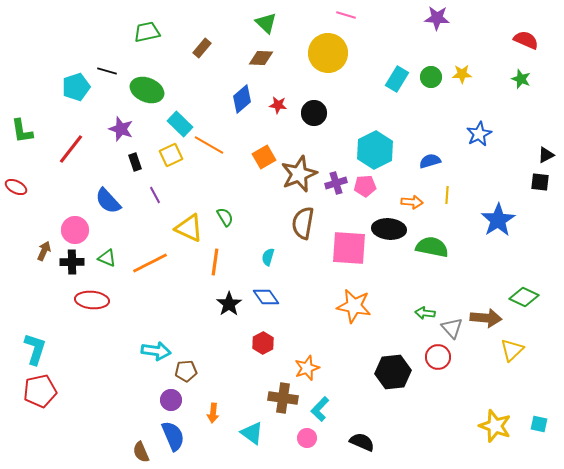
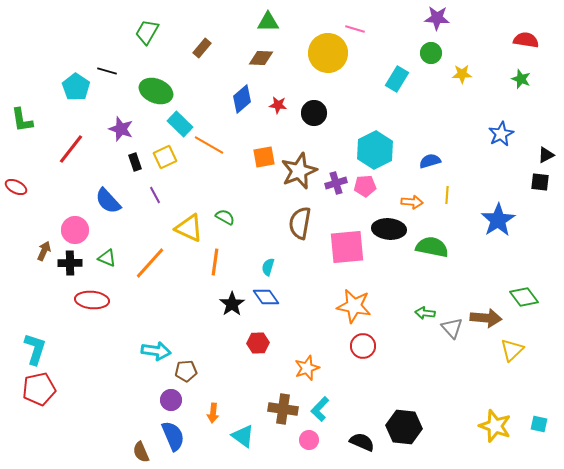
pink line at (346, 15): moved 9 px right, 14 px down
green triangle at (266, 23): moved 2 px right, 1 px up; rotated 45 degrees counterclockwise
green trapezoid at (147, 32): rotated 48 degrees counterclockwise
red semicircle at (526, 40): rotated 15 degrees counterclockwise
green circle at (431, 77): moved 24 px up
cyan pentagon at (76, 87): rotated 20 degrees counterclockwise
green ellipse at (147, 90): moved 9 px right, 1 px down
green L-shape at (22, 131): moved 11 px up
blue star at (479, 134): moved 22 px right
yellow square at (171, 155): moved 6 px left, 2 px down
orange square at (264, 157): rotated 20 degrees clockwise
brown star at (299, 174): moved 3 px up
green semicircle at (225, 217): rotated 30 degrees counterclockwise
brown semicircle at (303, 223): moved 3 px left
pink square at (349, 248): moved 2 px left, 1 px up; rotated 9 degrees counterclockwise
cyan semicircle at (268, 257): moved 10 px down
black cross at (72, 262): moved 2 px left, 1 px down
orange line at (150, 263): rotated 21 degrees counterclockwise
green diamond at (524, 297): rotated 28 degrees clockwise
black star at (229, 304): moved 3 px right
red hexagon at (263, 343): moved 5 px left; rotated 25 degrees clockwise
red circle at (438, 357): moved 75 px left, 11 px up
black hexagon at (393, 372): moved 11 px right, 55 px down; rotated 12 degrees clockwise
red pentagon at (40, 391): moved 1 px left, 2 px up
brown cross at (283, 398): moved 11 px down
cyan triangle at (252, 433): moved 9 px left, 3 px down
pink circle at (307, 438): moved 2 px right, 2 px down
